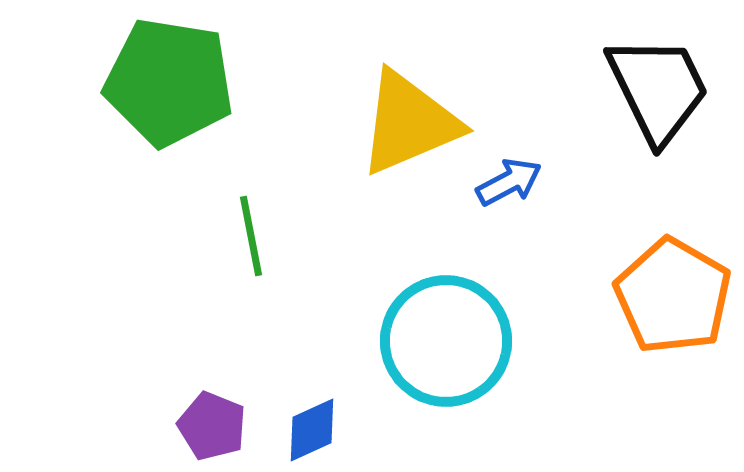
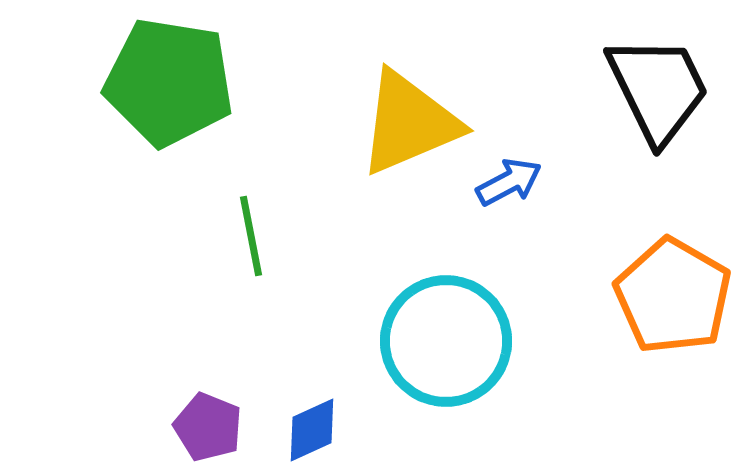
purple pentagon: moved 4 px left, 1 px down
